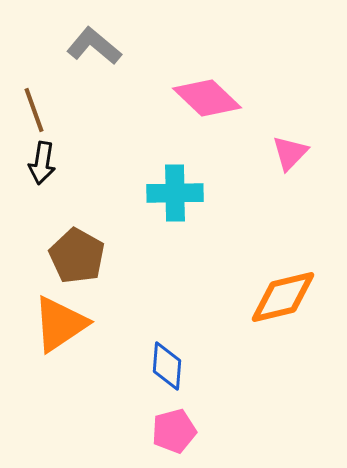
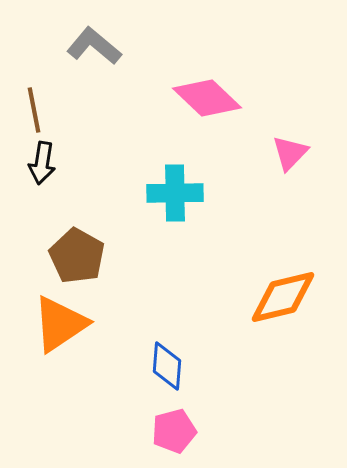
brown line: rotated 9 degrees clockwise
